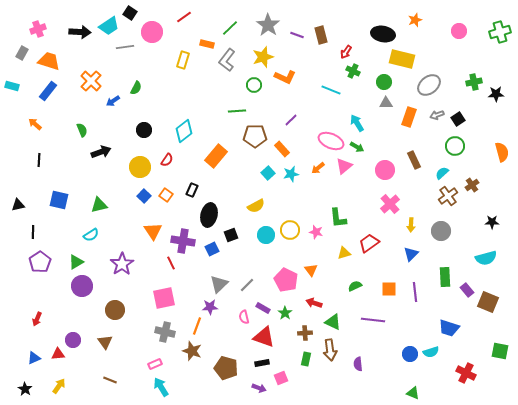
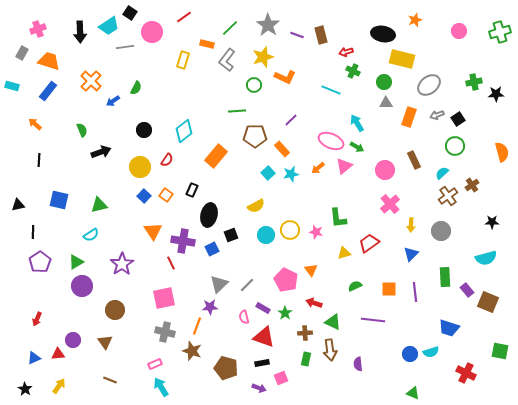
black arrow at (80, 32): rotated 85 degrees clockwise
red arrow at (346, 52): rotated 40 degrees clockwise
